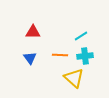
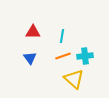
cyan line: moved 19 px left; rotated 48 degrees counterclockwise
orange line: moved 3 px right, 1 px down; rotated 21 degrees counterclockwise
yellow triangle: moved 1 px down
